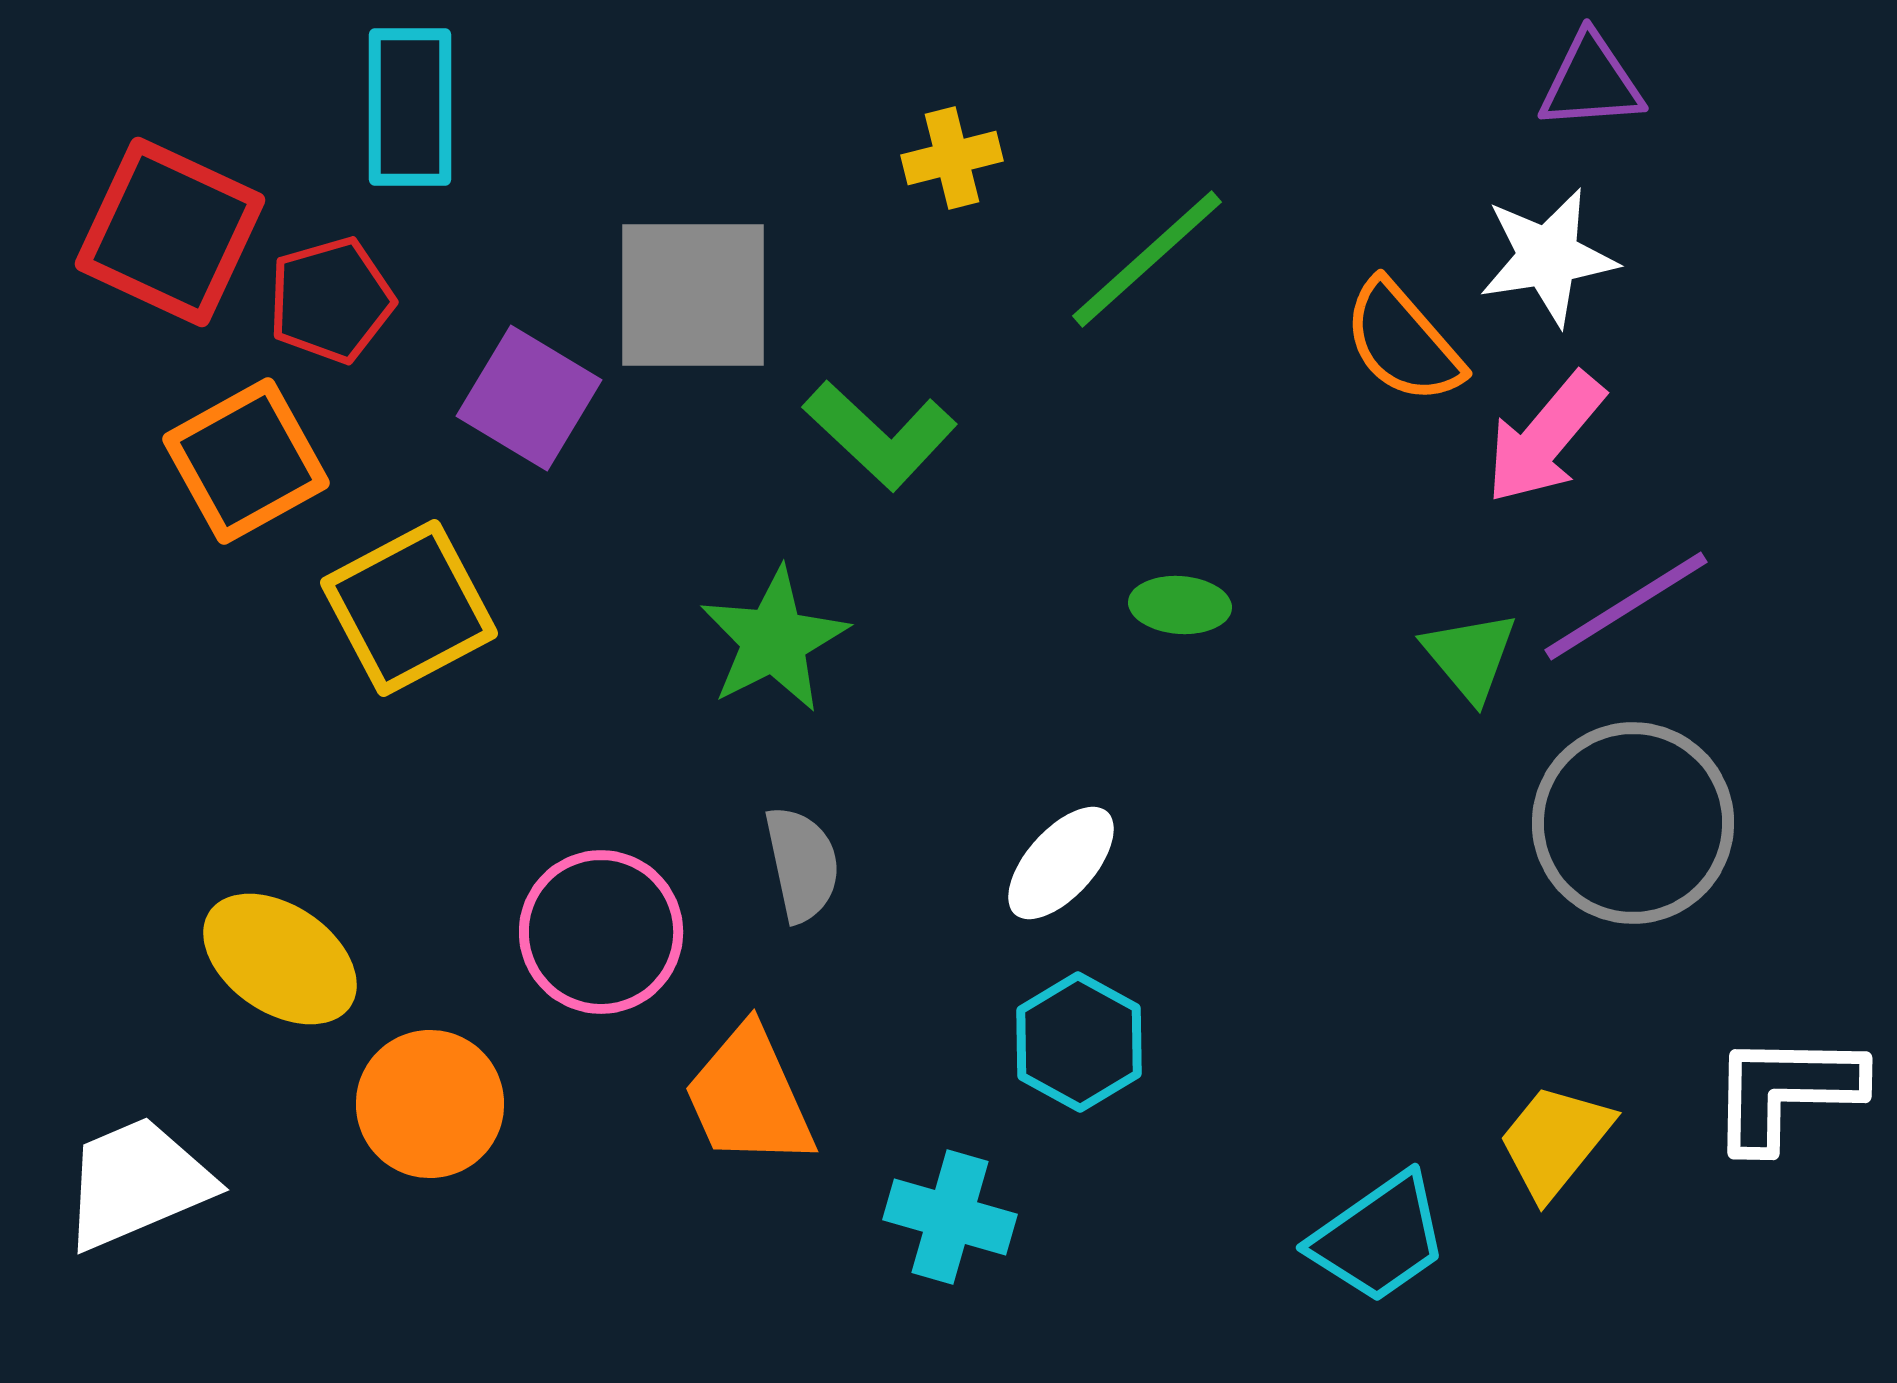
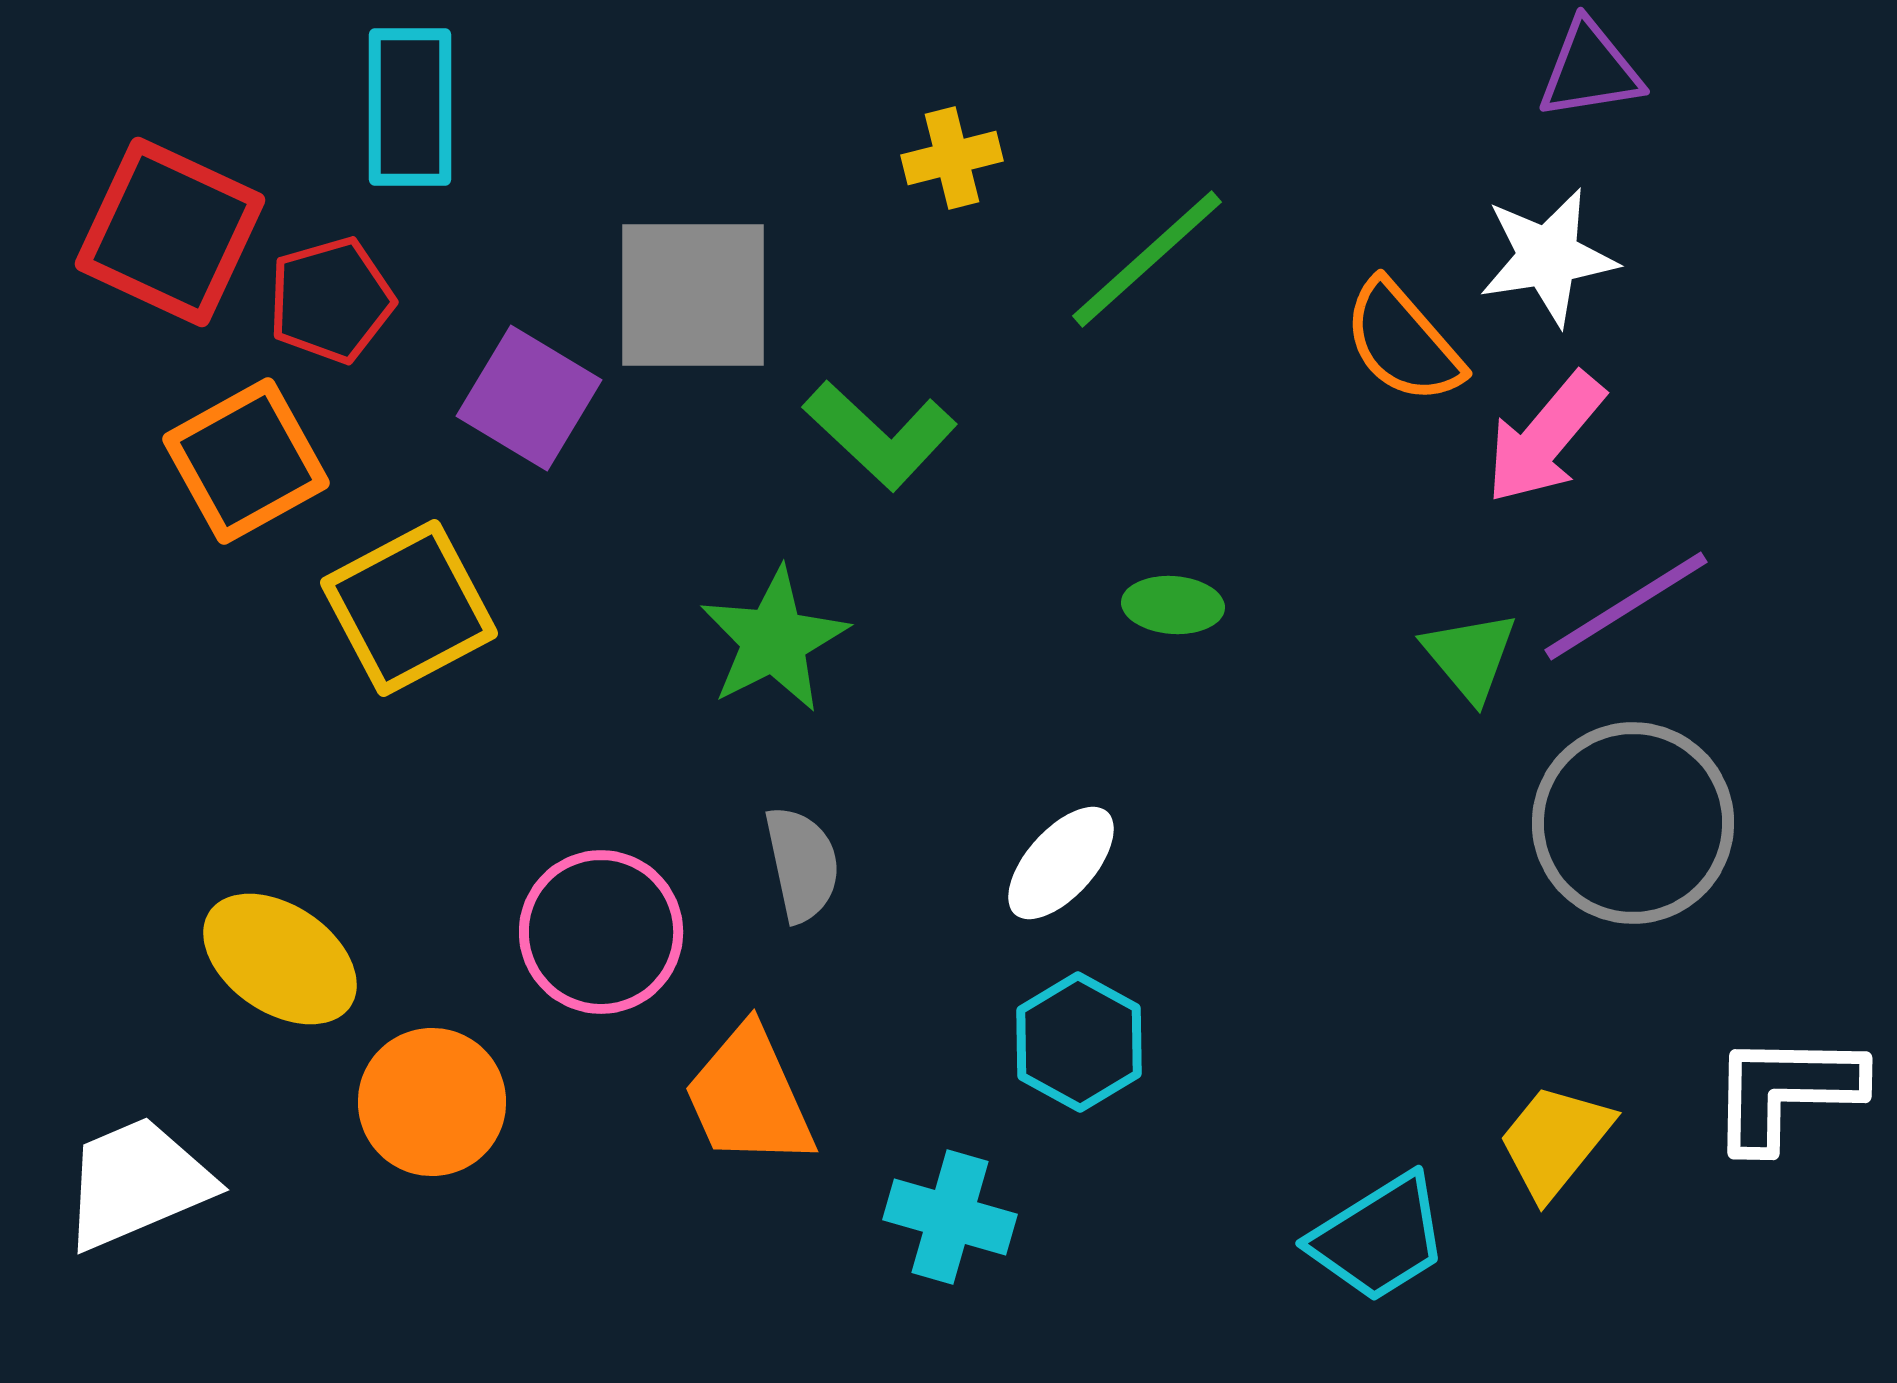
purple triangle: moved 1 px left, 12 px up; rotated 5 degrees counterclockwise
green ellipse: moved 7 px left
orange circle: moved 2 px right, 2 px up
cyan trapezoid: rotated 3 degrees clockwise
